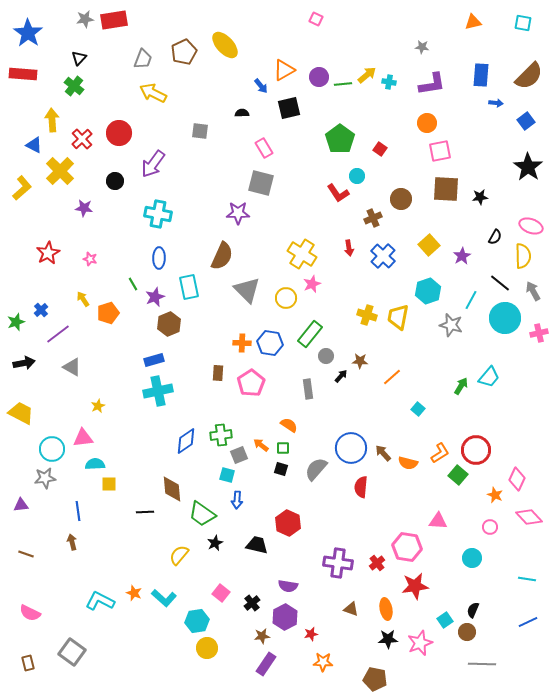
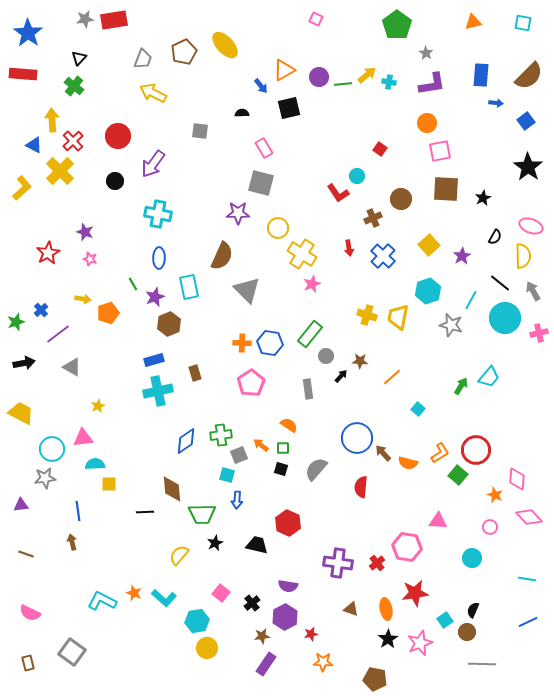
gray star at (422, 47): moved 4 px right, 6 px down; rotated 24 degrees clockwise
red circle at (119, 133): moved 1 px left, 3 px down
red cross at (82, 139): moved 9 px left, 2 px down
green pentagon at (340, 139): moved 57 px right, 114 px up
black star at (480, 197): moved 3 px right, 1 px down; rotated 21 degrees counterclockwise
purple star at (84, 208): moved 1 px right, 24 px down; rotated 12 degrees clockwise
yellow circle at (286, 298): moved 8 px left, 70 px up
yellow arrow at (83, 299): rotated 133 degrees clockwise
brown rectangle at (218, 373): moved 23 px left; rotated 21 degrees counterclockwise
blue circle at (351, 448): moved 6 px right, 10 px up
pink diamond at (517, 479): rotated 20 degrees counterclockwise
green trapezoid at (202, 514): rotated 36 degrees counterclockwise
red star at (415, 586): moved 7 px down
cyan L-shape at (100, 601): moved 2 px right
black star at (388, 639): rotated 30 degrees counterclockwise
